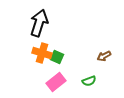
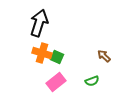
brown arrow: rotated 72 degrees clockwise
green semicircle: moved 3 px right
